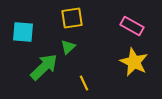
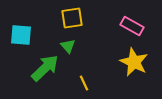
cyan square: moved 2 px left, 3 px down
green triangle: moved 1 px up; rotated 28 degrees counterclockwise
green arrow: moved 1 px right, 1 px down
